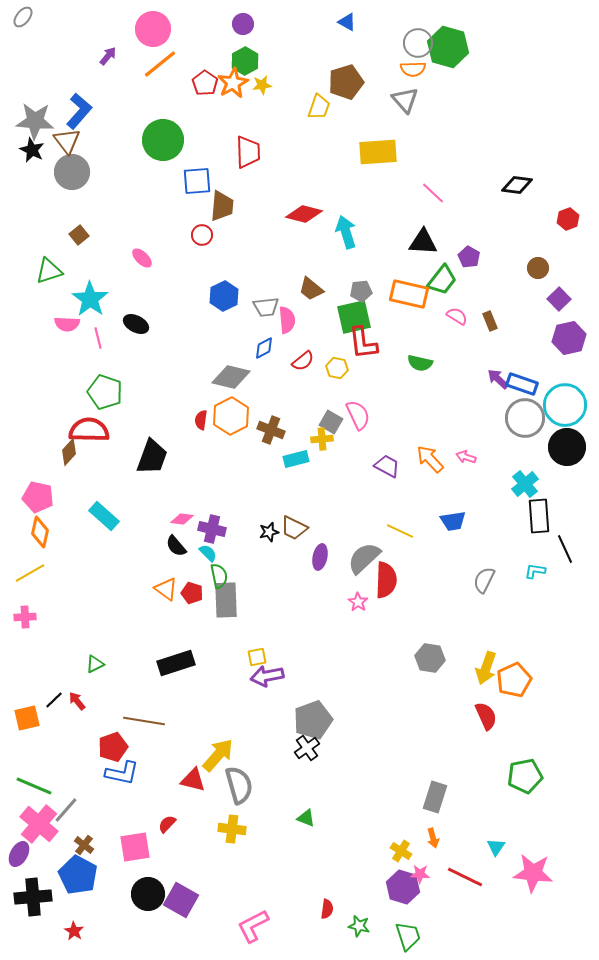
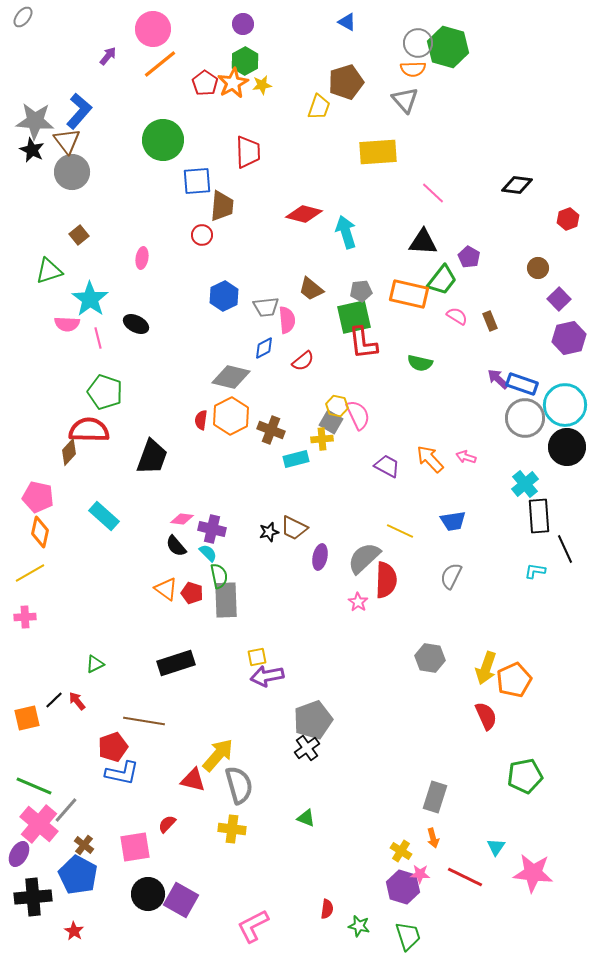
pink ellipse at (142, 258): rotated 55 degrees clockwise
yellow hexagon at (337, 368): moved 38 px down
gray semicircle at (484, 580): moved 33 px left, 4 px up
